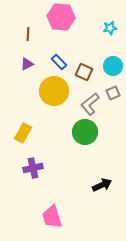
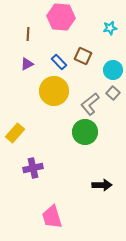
cyan circle: moved 4 px down
brown square: moved 1 px left, 16 px up
gray square: rotated 24 degrees counterclockwise
yellow rectangle: moved 8 px left; rotated 12 degrees clockwise
black arrow: rotated 24 degrees clockwise
